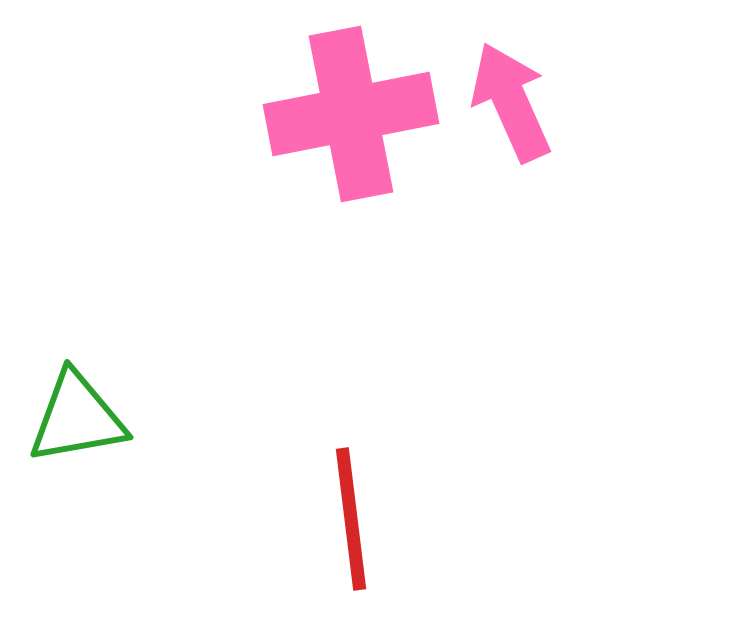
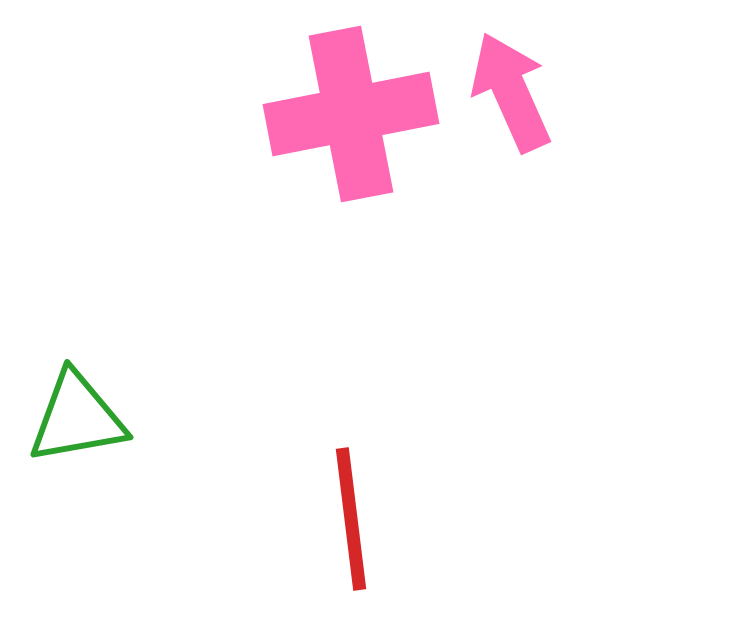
pink arrow: moved 10 px up
